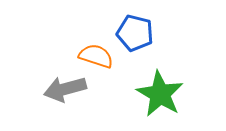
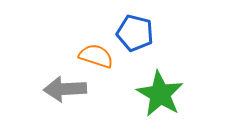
gray arrow: rotated 12 degrees clockwise
